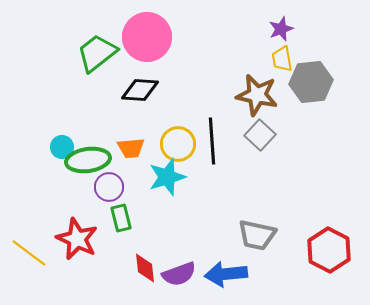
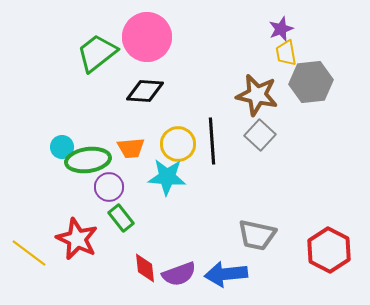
yellow trapezoid: moved 4 px right, 6 px up
black diamond: moved 5 px right, 1 px down
cyan star: rotated 21 degrees clockwise
green rectangle: rotated 24 degrees counterclockwise
